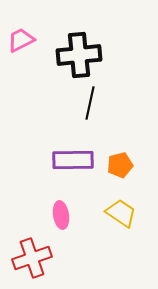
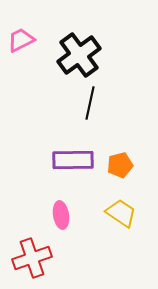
black cross: rotated 30 degrees counterclockwise
